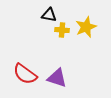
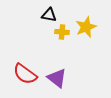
yellow cross: moved 2 px down
purple triangle: rotated 20 degrees clockwise
